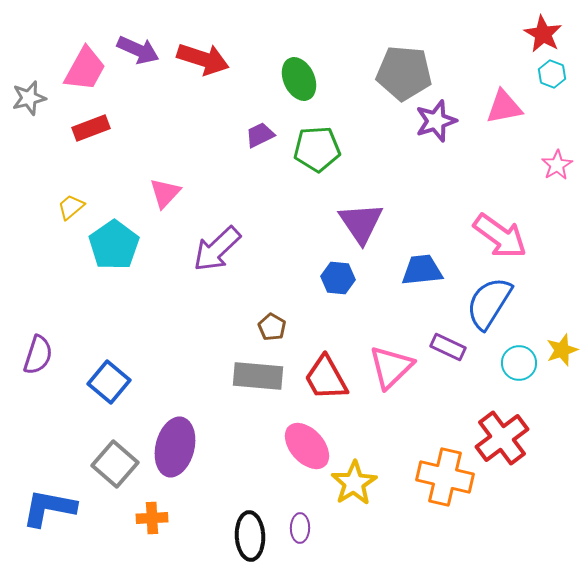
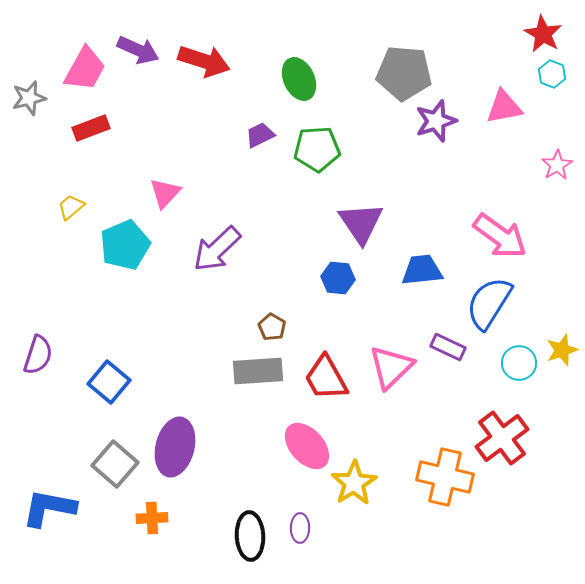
red arrow at (203, 59): moved 1 px right, 2 px down
cyan pentagon at (114, 245): moved 11 px right; rotated 12 degrees clockwise
gray rectangle at (258, 376): moved 5 px up; rotated 9 degrees counterclockwise
